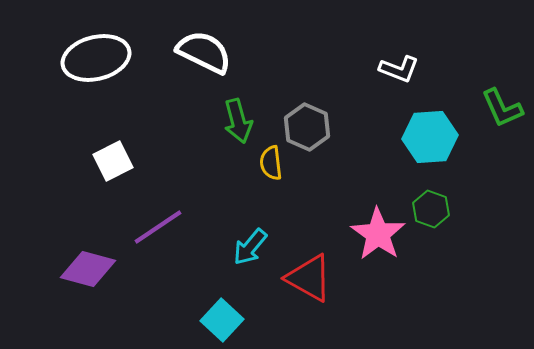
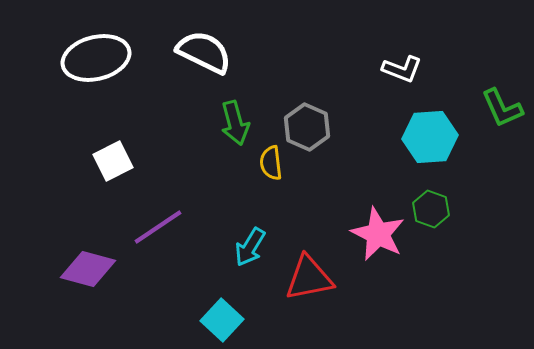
white L-shape: moved 3 px right
green arrow: moved 3 px left, 2 px down
pink star: rotated 8 degrees counterclockwise
cyan arrow: rotated 9 degrees counterclockwise
red triangle: rotated 40 degrees counterclockwise
